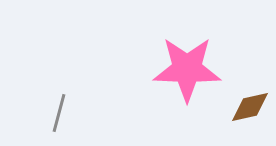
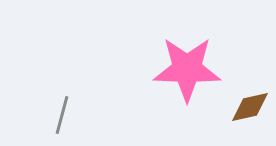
gray line: moved 3 px right, 2 px down
